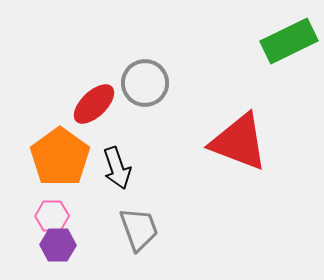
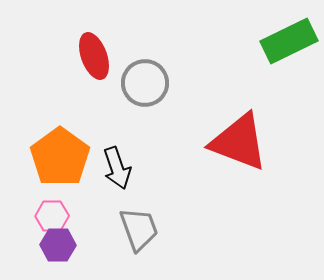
red ellipse: moved 48 px up; rotated 66 degrees counterclockwise
